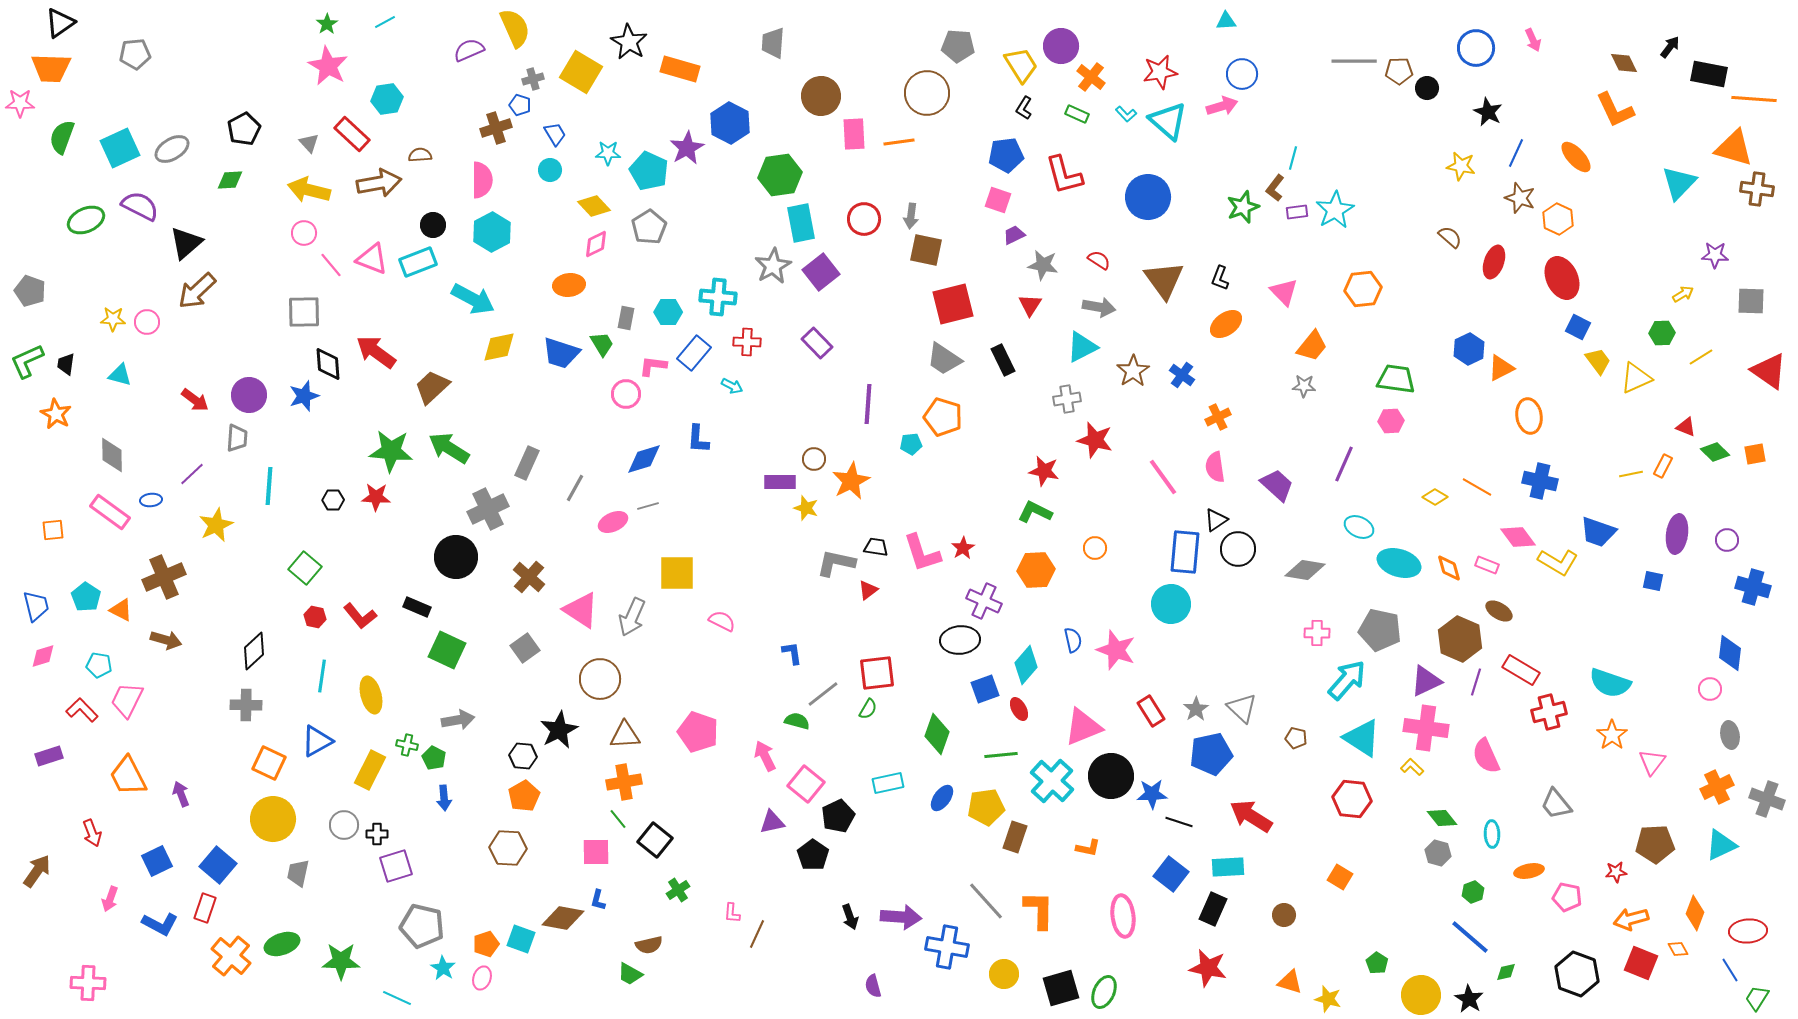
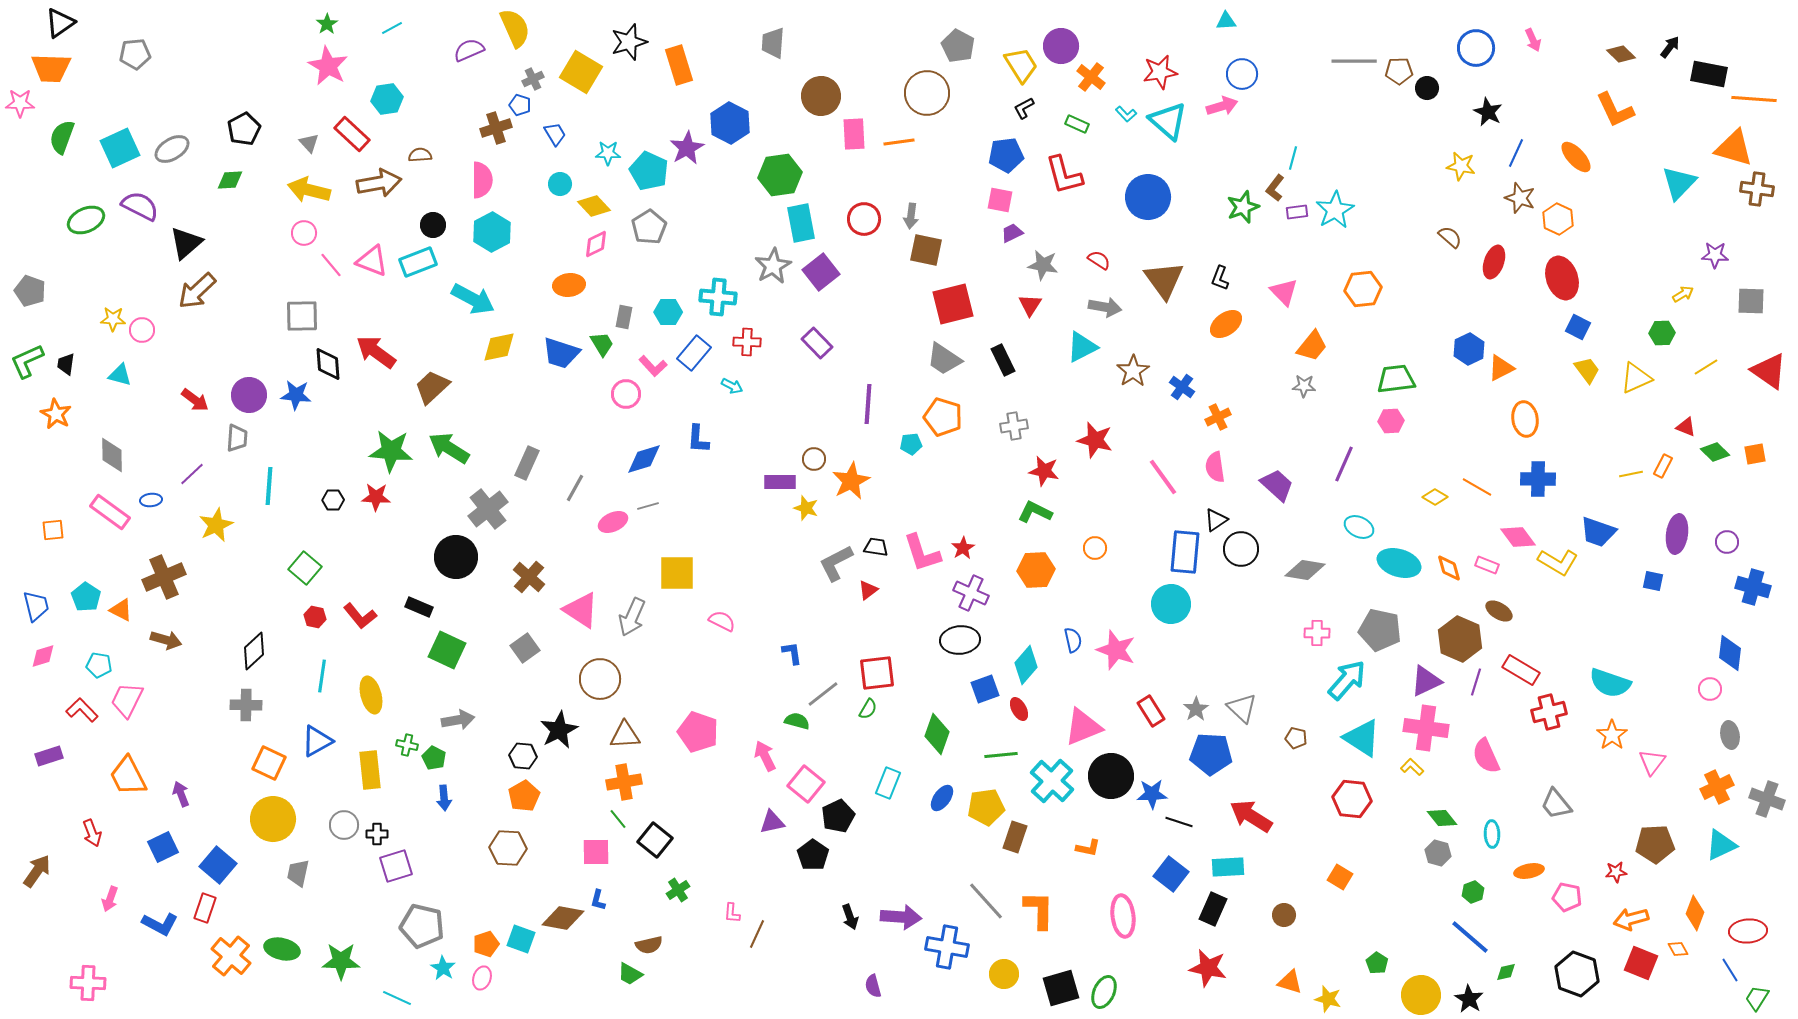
cyan line at (385, 22): moved 7 px right, 6 px down
black star at (629, 42): rotated 24 degrees clockwise
gray pentagon at (958, 46): rotated 24 degrees clockwise
brown diamond at (1624, 63): moved 3 px left, 9 px up; rotated 20 degrees counterclockwise
orange rectangle at (680, 69): moved 1 px left, 4 px up; rotated 57 degrees clockwise
gray cross at (533, 79): rotated 10 degrees counterclockwise
black L-shape at (1024, 108): rotated 30 degrees clockwise
green rectangle at (1077, 114): moved 10 px down
cyan circle at (550, 170): moved 10 px right, 14 px down
pink square at (998, 200): moved 2 px right; rotated 8 degrees counterclockwise
purple trapezoid at (1014, 235): moved 2 px left, 2 px up
pink triangle at (372, 259): moved 2 px down
red ellipse at (1562, 278): rotated 6 degrees clockwise
gray arrow at (1099, 307): moved 6 px right
gray square at (304, 312): moved 2 px left, 4 px down
gray rectangle at (626, 318): moved 2 px left, 1 px up
pink circle at (147, 322): moved 5 px left, 8 px down
yellow line at (1701, 357): moved 5 px right, 10 px down
yellow trapezoid at (1598, 361): moved 11 px left, 9 px down
pink L-shape at (653, 366): rotated 140 degrees counterclockwise
blue cross at (1182, 375): moved 12 px down
green trapezoid at (1396, 379): rotated 15 degrees counterclockwise
blue star at (304, 396): moved 8 px left, 1 px up; rotated 24 degrees clockwise
gray cross at (1067, 399): moved 53 px left, 27 px down
orange ellipse at (1529, 416): moved 4 px left, 3 px down
blue cross at (1540, 481): moved 2 px left, 2 px up; rotated 12 degrees counterclockwise
gray cross at (488, 509): rotated 12 degrees counterclockwise
purple circle at (1727, 540): moved 2 px down
black circle at (1238, 549): moved 3 px right
gray L-shape at (836, 563): rotated 39 degrees counterclockwise
purple cross at (984, 601): moved 13 px left, 8 px up
black rectangle at (417, 607): moved 2 px right
blue pentagon at (1211, 754): rotated 15 degrees clockwise
yellow rectangle at (370, 770): rotated 33 degrees counterclockwise
cyan rectangle at (888, 783): rotated 56 degrees counterclockwise
blue square at (157, 861): moved 6 px right, 14 px up
green ellipse at (282, 944): moved 5 px down; rotated 32 degrees clockwise
